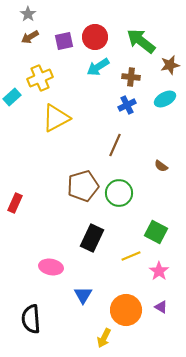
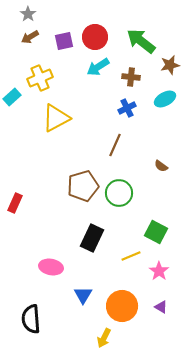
blue cross: moved 3 px down
orange circle: moved 4 px left, 4 px up
